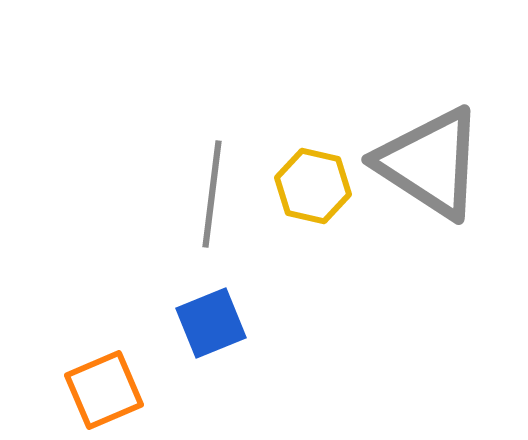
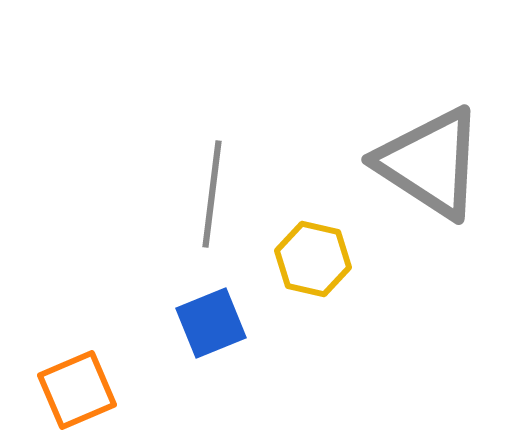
yellow hexagon: moved 73 px down
orange square: moved 27 px left
